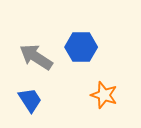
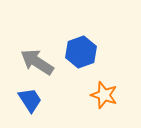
blue hexagon: moved 5 px down; rotated 20 degrees counterclockwise
gray arrow: moved 1 px right, 5 px down
